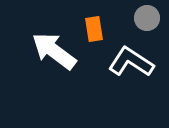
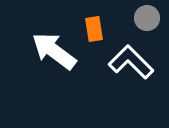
white L-shape: rotated 12 degrees clockwise
